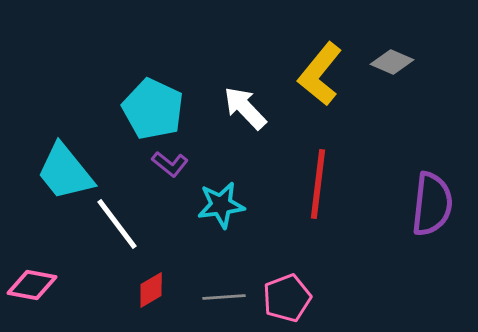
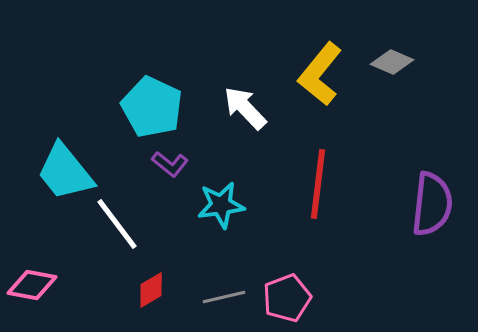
cyan pentagon: moved 1 px left, 2 px up
gray line: rotated 9 degrees counterclockwise
